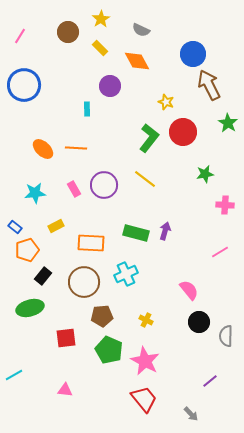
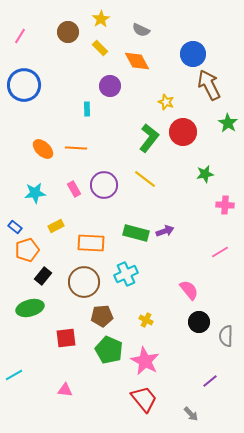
purple arrow at (165, 231): rotated 54 degrees clockwise
